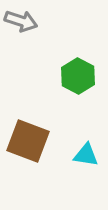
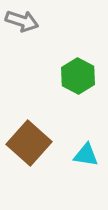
gray arrow: moved 1 px right
brown square: moved 1 px right, 2 px down; rotated 21 degrees clockwise
